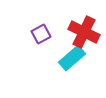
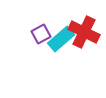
cyan rectangle: moved 11 px left, 19 px up
